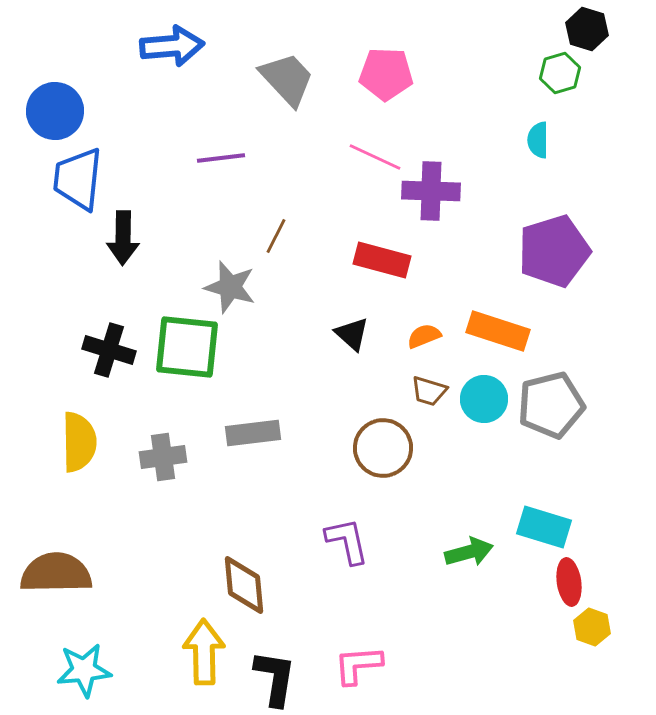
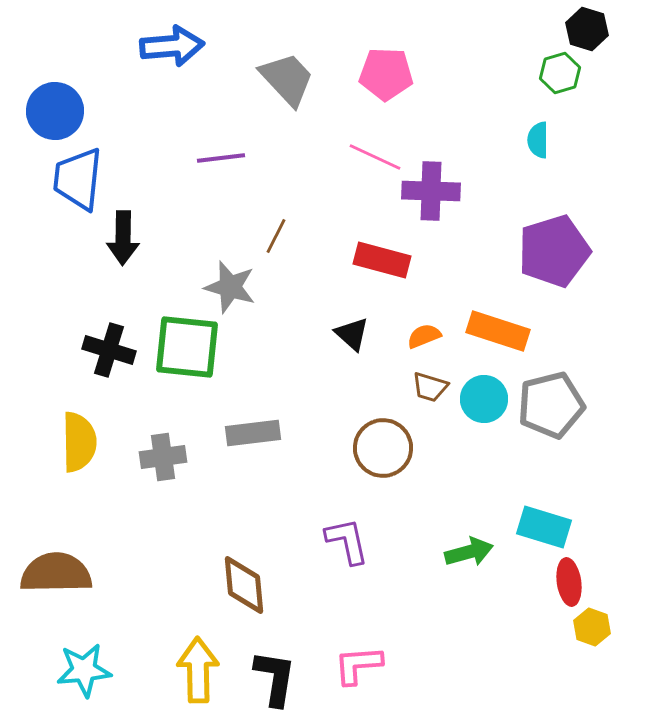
brown trapezoid: moved 1 px right, 4 px up
yellow arrow: moved 6 px left, 18 px down
